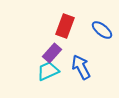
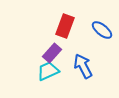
blue arrow: moved 2 px right, 1 px up
